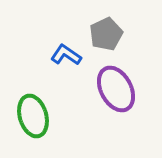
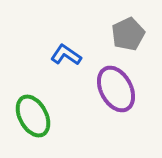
gray pentagon: moved 22 px right
green ellipse: rotated 12 degrees counterclockwise
